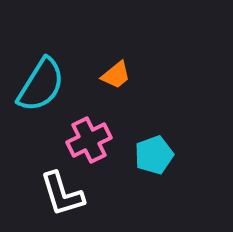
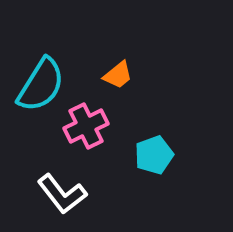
orange trapezoid: moved 2 px right
pink cross: moved 3 px left, 14 px up
white L-shape: rotated 21 degrees counterclockwise
